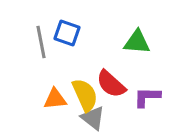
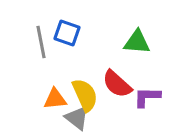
red semicircle: moved 6 px right
gray triangle: moved 16 px left
